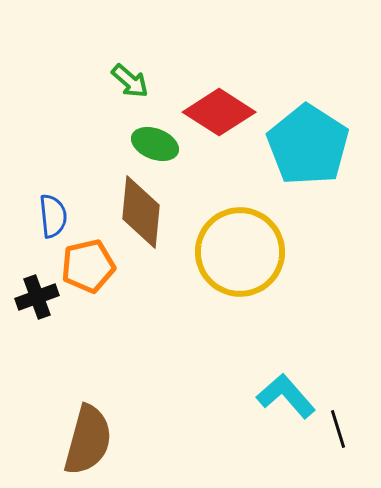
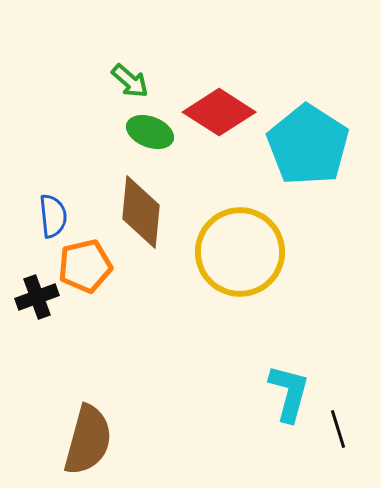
green ellipse: moved 5 px left, 12 px up
orange pentagon: moved 3 px left
cyan L-shape: moved 3 px right, 3 px up; rotated 56 degrees clockwise
